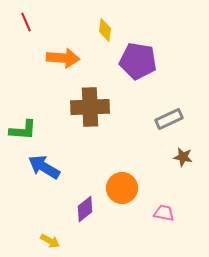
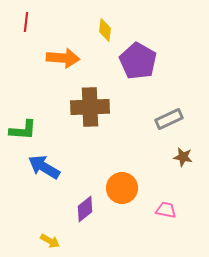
red line: rotated 30 degrees clockwise
purple pentagon: rotated 21 degrees clockwise
pink trapezoid: moved 2 px right, 3 px up
